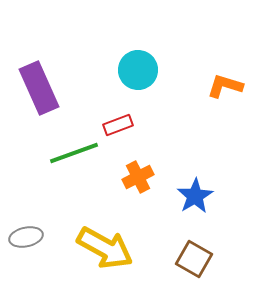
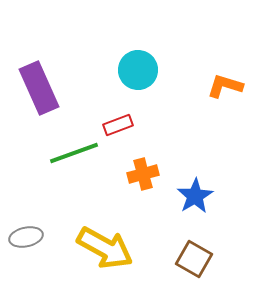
orange cross: moved 5 px right, 3 px up; rotated 12 degrees clockwise
